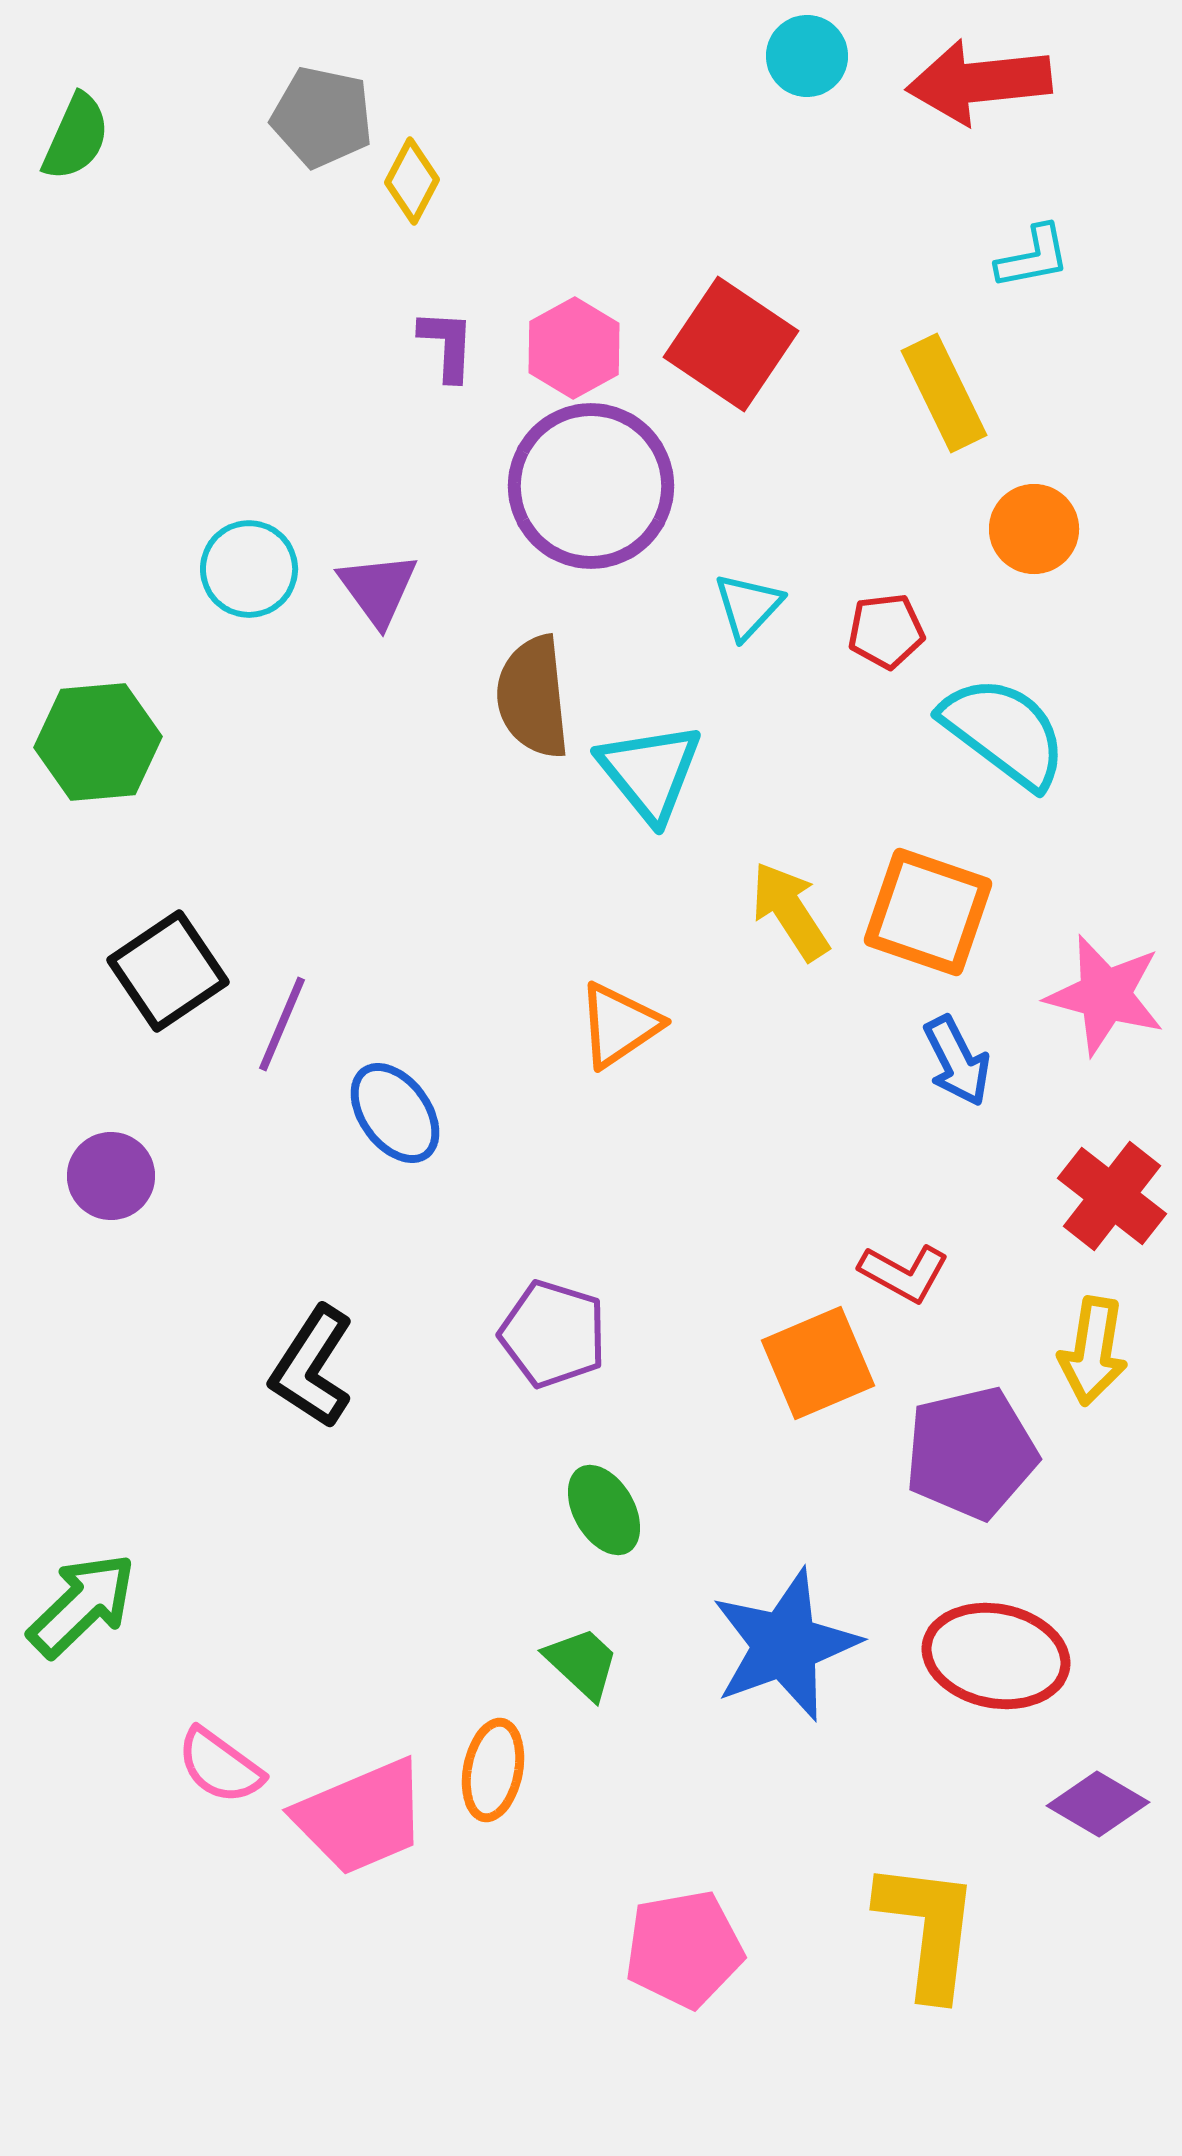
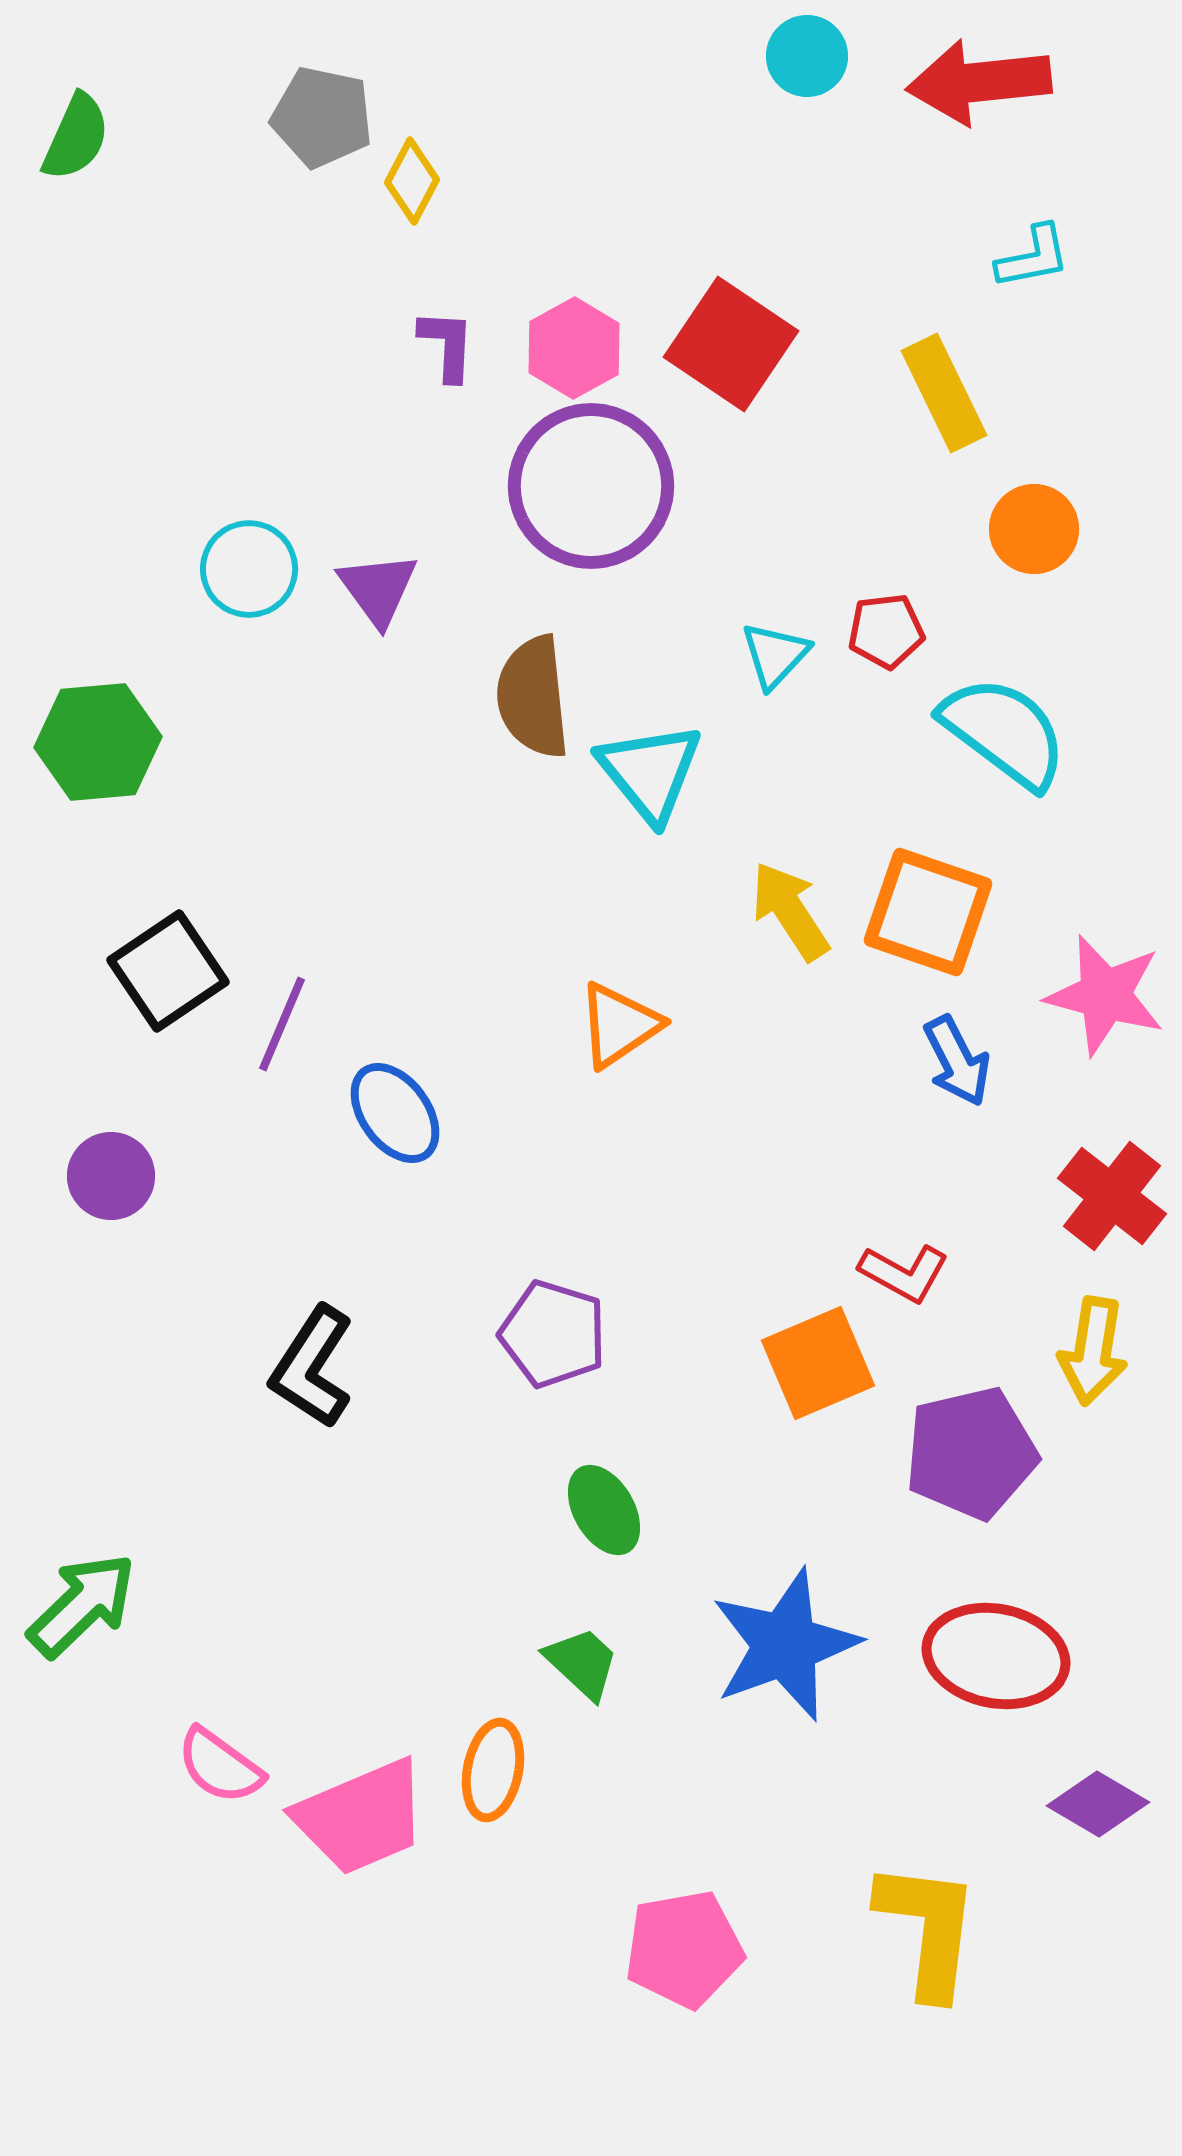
cyan triangle at (748, 606): moved 27 px right, 49 px down
